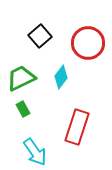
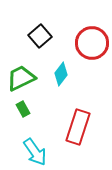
red circle: moved 4 px right
cyan diamond: moved 3 px up
red rectangle: moved 1 px right
